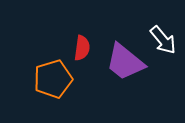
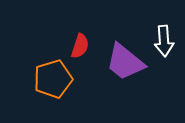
white arrow: moved 1 px right, 1 px down; rotated 36 degrees clockwise
red semicircle: moved 2 px left, 2 px up; rotated 10 degrees clockwise
